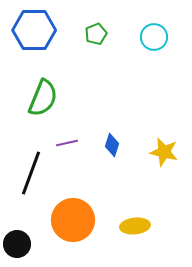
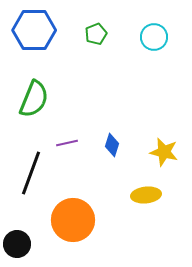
green semicircle: moved 9 px left, 1 px down
yellow ellipse: moved 11 px right, 31 px up
